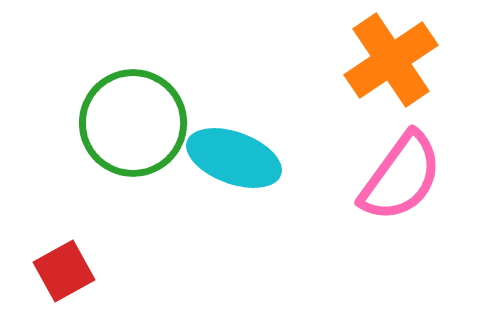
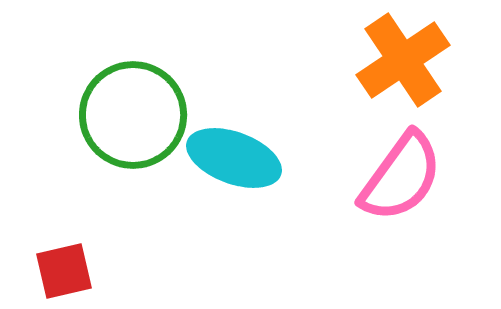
orange cross: moved 12 px right
green circle: moved 8 px up
red square: rotated 16 degrees clockwise
